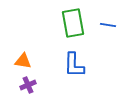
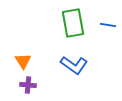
orange triangle: rotated 48 degrees clockwise
blue L-shape: rotated 56 degrees counterclockwise
purple cross: rotated 28 degrees clockwise
